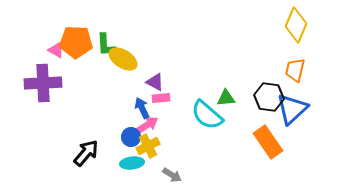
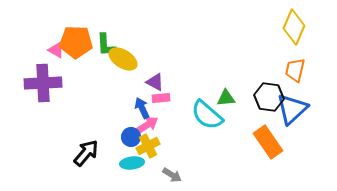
yellow diamond: moved 2 px left, 2 px down
